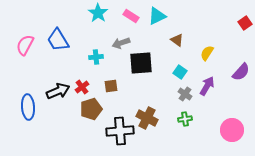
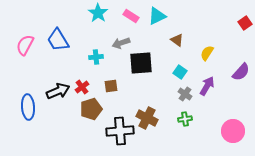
pink circle: moved 1 px right, 1 px down
